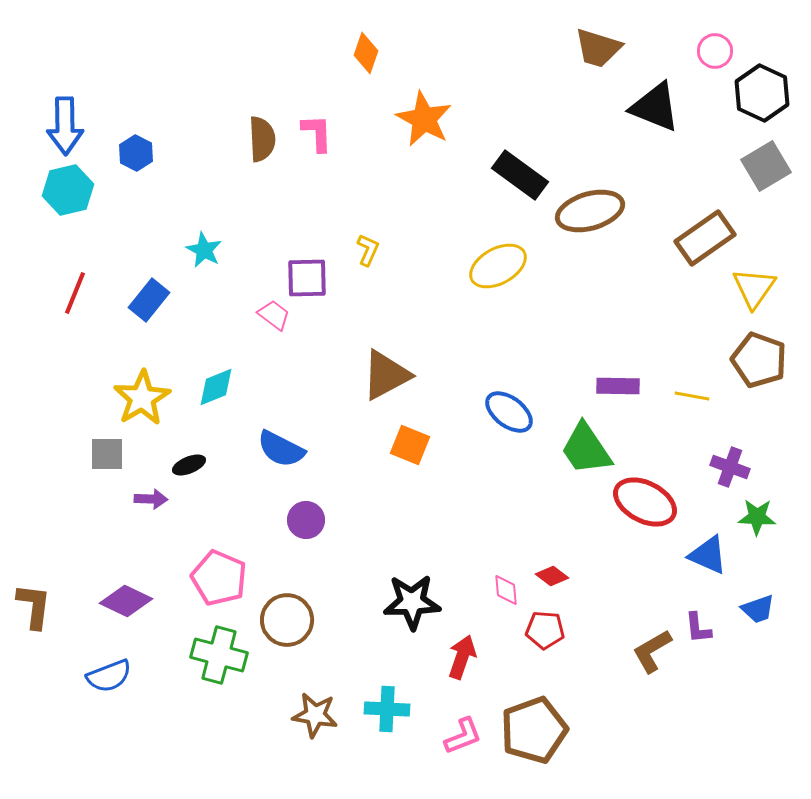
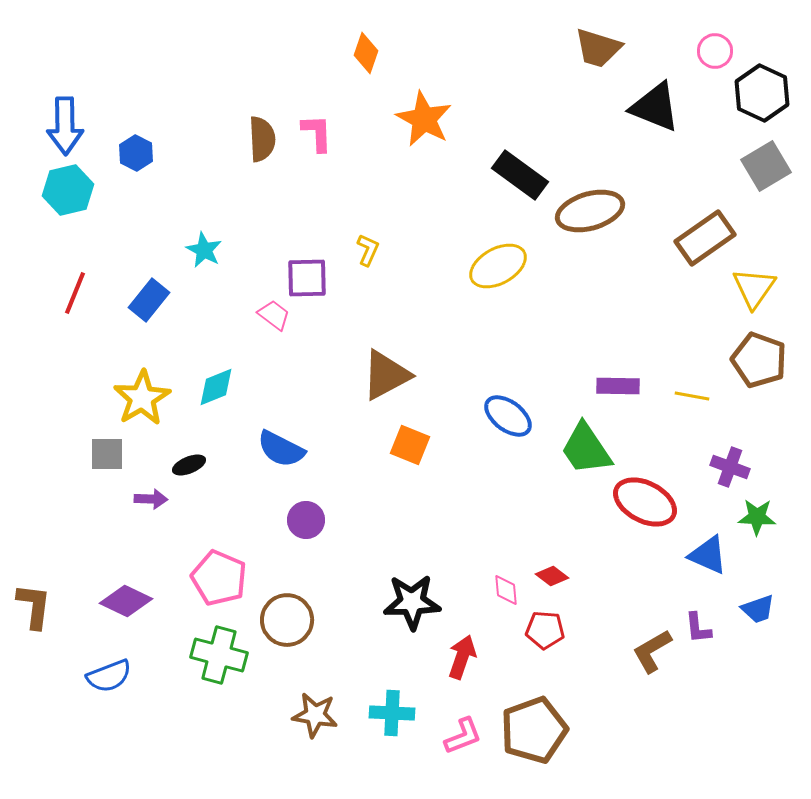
blue ellipse at (509, 412): moved 1 px left, 4 px down
cyan cross at (387, 709): moved 5 px right, 4 px down
